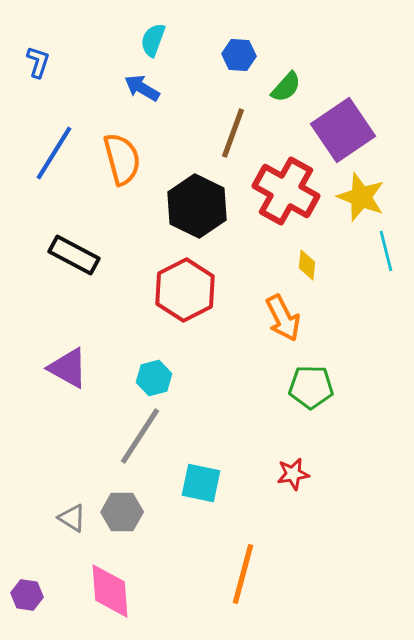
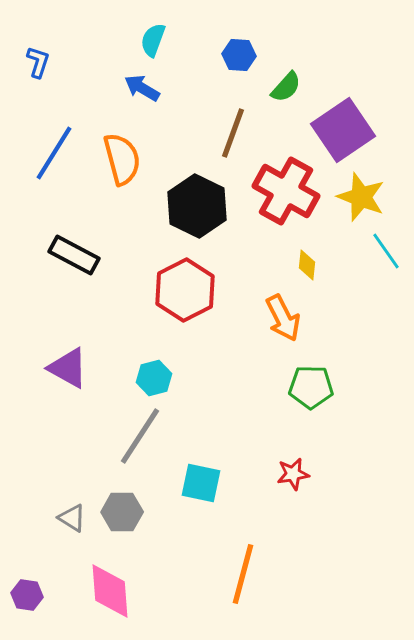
cyan line: rotated 21 degrees counterclockwise
